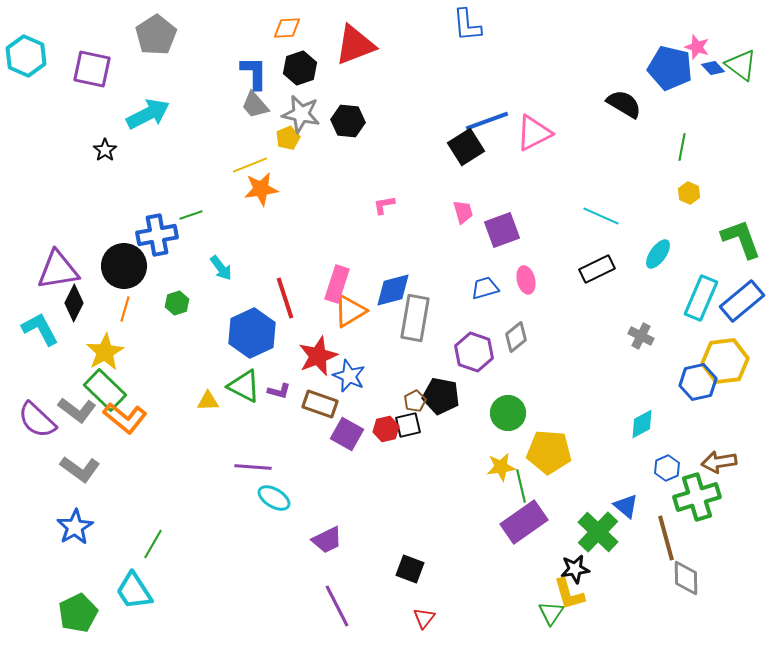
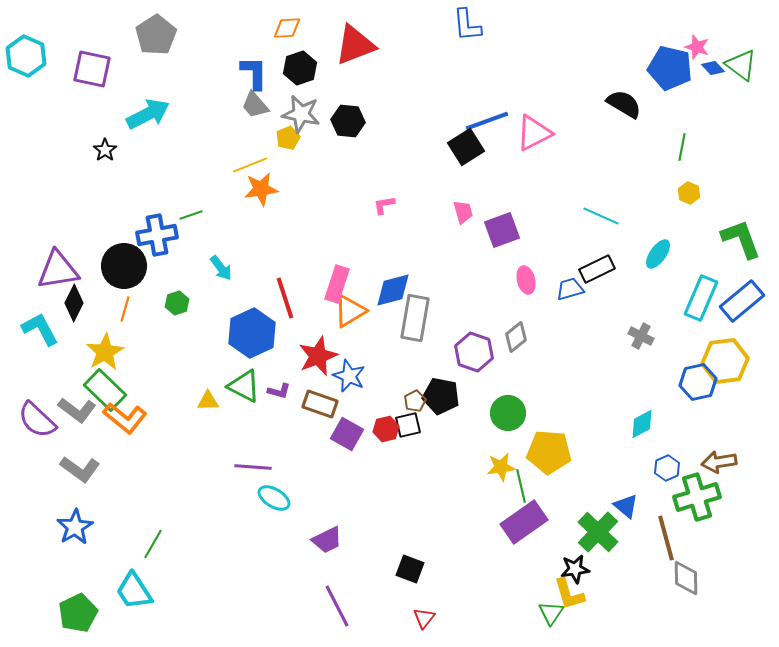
blue trapezoid at (485, 288): moved 85 px right, 1 px down
